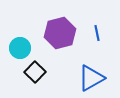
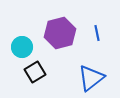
cyan circle: moved 2 px right, 1 px up
black square: rotated 15 degrees clockwise
blue triangle: rotated 8 degrees counterclockwise
